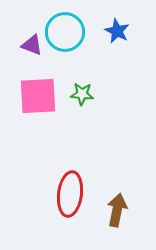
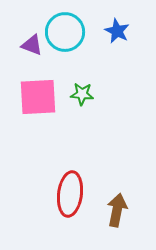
pink square: moved 1 px down
